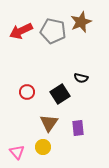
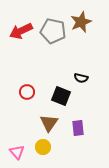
black square: moved 1 px right, 2 px down; rotated 36 degrees counterclockwise
